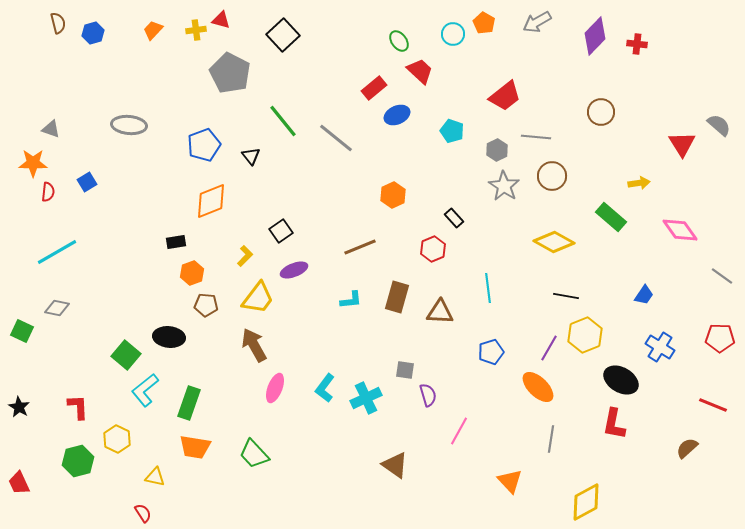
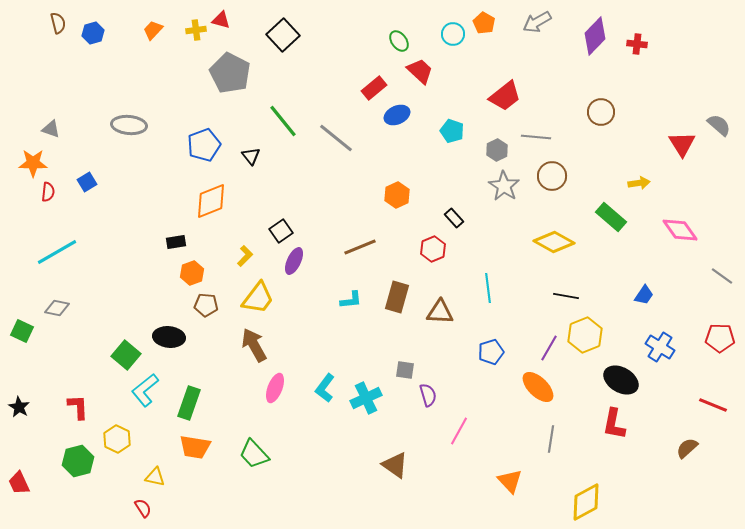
orange hexagon at (393, 195): moved 4 px right
purple ellipse at (294, 270): moved 9 px up; rotated 44 degrees counterclockwise
red semicircle at (143, 513): moved 5 px up
